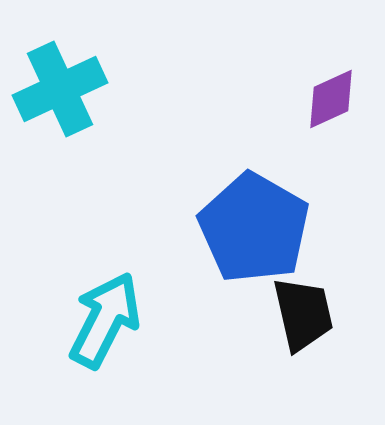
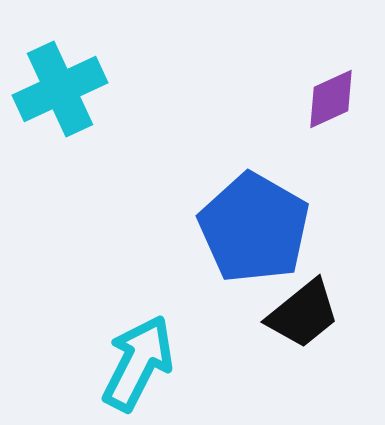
black trapezoid: rotated 64 degrees clockwise
cyan arrow: moved 33 px right, 43 px down
